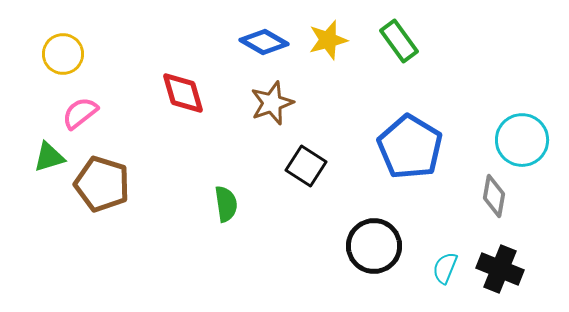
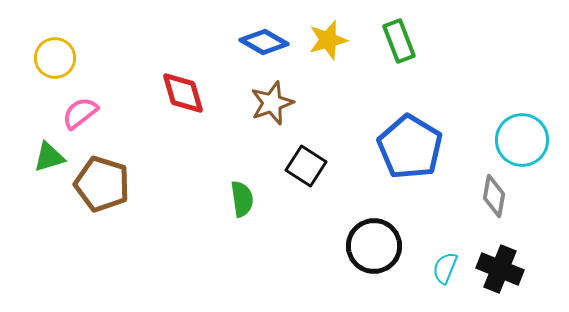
green rectangle: rotated 15 degrees clockwise
yellow circle: moved 8 px left, 4 px down
green semicircle: moved 16 px right, 5 px up
